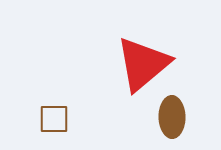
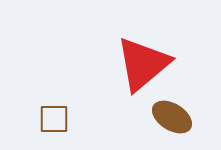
brown ellipse: rotated 57 degrees counterclockwise
